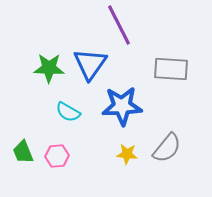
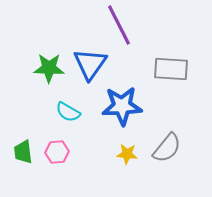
green trapezoid: rotated 15 degrees clockwise
pink hexagon: moved 4 px up
